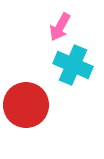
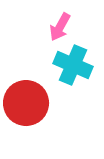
red circle: moved 2 px up
